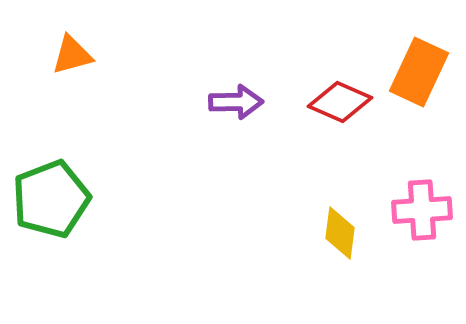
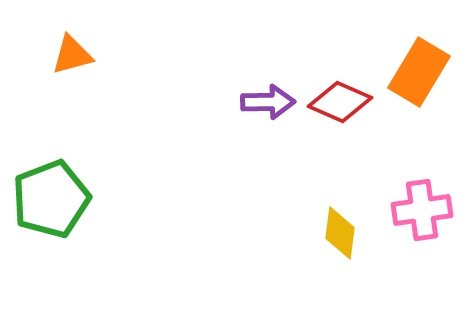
orange rectangle: rotated 6 degrees clockwise
purple arrow: moved 32 px right
pink cross: rotated 4 degrees counterclockwise
